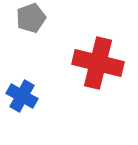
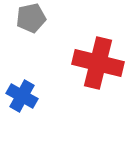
gray pentagon: rotated 8 degrees clockwise
